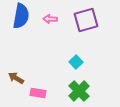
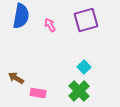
pink arrow: moved 6 px down; rotated 56 degrees clockwise
cyan square: moved 8 px right, 5 px down
